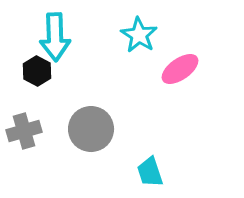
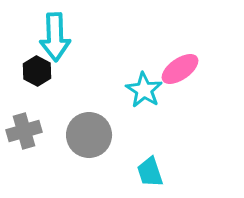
cyan star: moved 5 px right, 55 px down
gray circle: moved 2 px left, 6 px down
